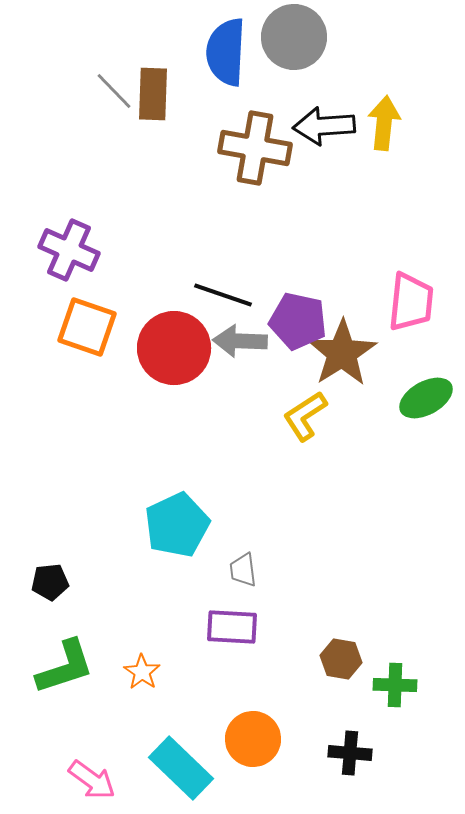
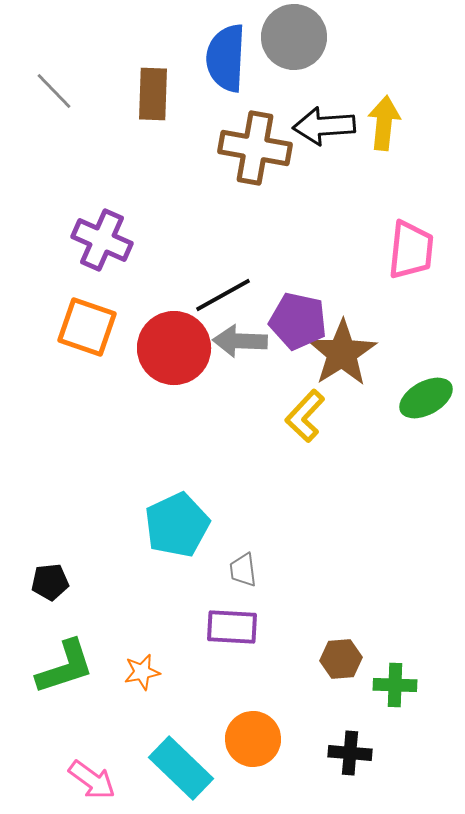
blue semicircle: moved 6 px down
gray line: moved 60 px left
purple cross: moved 33 px right, 10 px up
black line: rotated 48 degrees counterclockwise
pink trapezoid: moved 52 px up
yellow L-shape: rotated 14 degrees counterclockwise
brown hexagon: rotated 15 degrees counterclockwise
orange star: rotated 27 degrees clockwise
